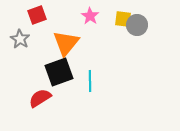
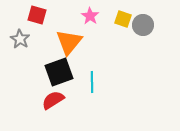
red square: rotated 36 degrees clockwise
yellow square: rotated 12 degrees clockwise
gray circle: moved 6 px right
orange triangle: moved 3 px right, 1 px up
cyan line: moved 2 px right, 1 px down
red semicircle: moved 13 px right, 2 px down
